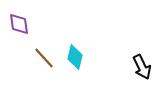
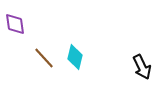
purple diamond: moved 4 px left
